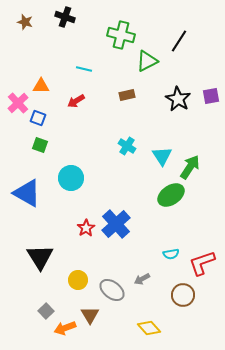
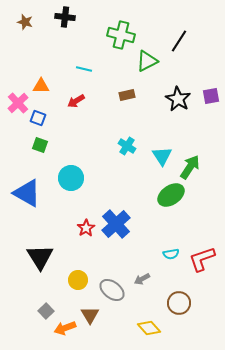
black cross: rotated 12 degrees counterclockwise
red L-shape: moved 4 px up
brown circle: moved 4 px left, 8 px down
